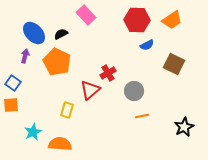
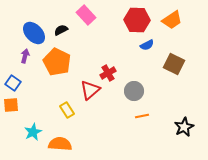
black semicircle: moved 4 px up
yellow rectangle: rotated 49 degrees counterclockwise
